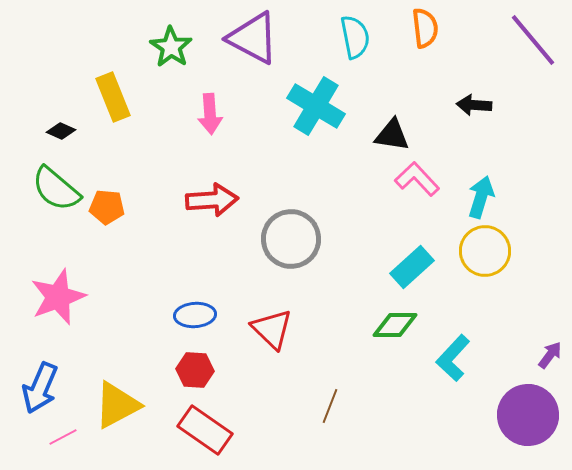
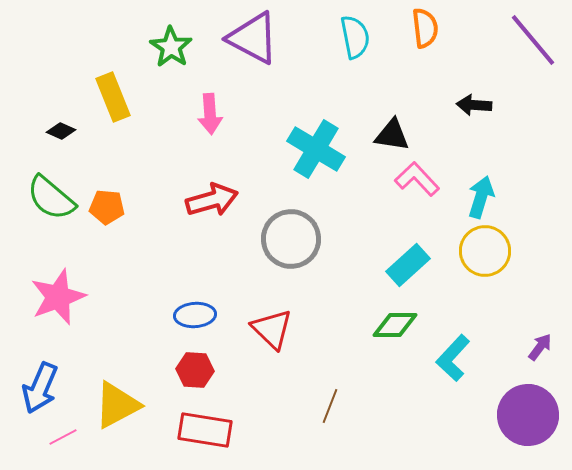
cyan cross: moved 43 px down
green semicircle: moved 5 px left, 9 px down
red arrow: rotated 12 degrees counterclockwise
cyan rectangle: moved 4 px left, 2 px up
purple arrow: moved 10 px left, 8 px up
red rectangle: rotated 26 degrees counterclockwise
